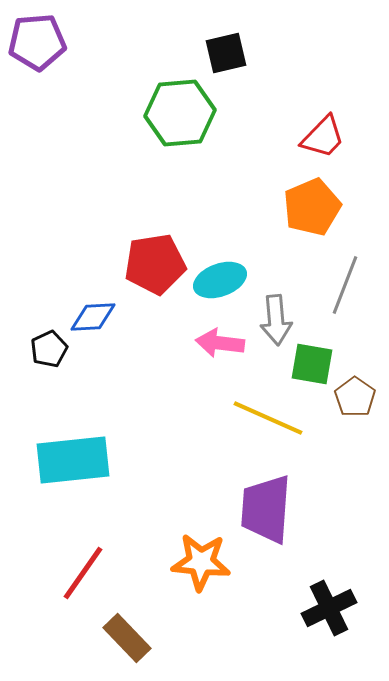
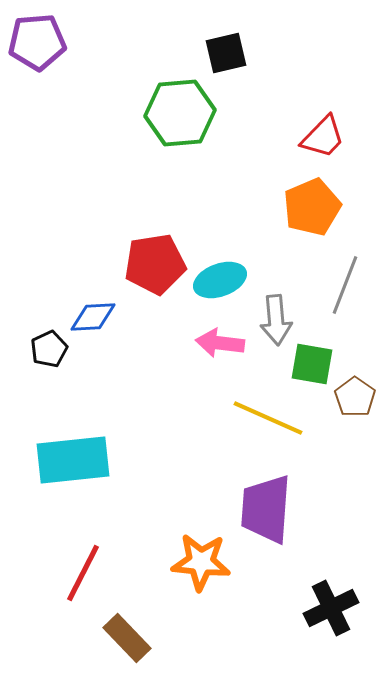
red line: rotated 8 degrees counterclockwise
black cross: moved 2 px right
